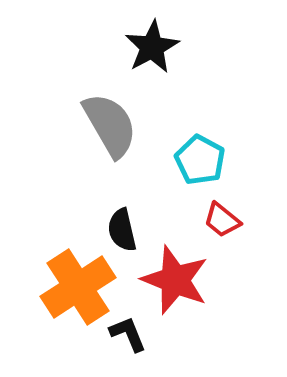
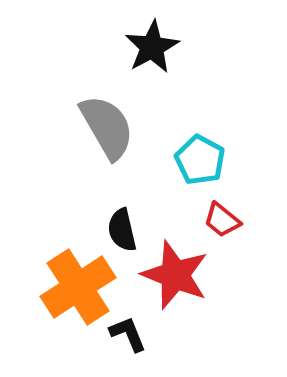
gray semicircle: moved 3 px left, 2 px down
red star: moved 5 px up
